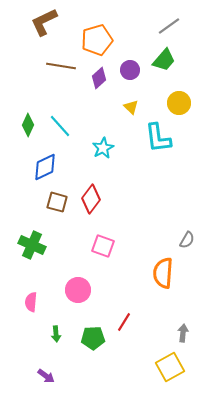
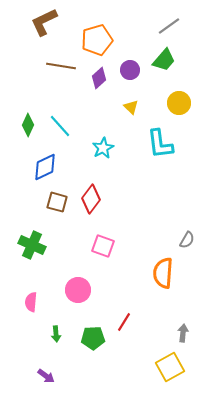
cyan L-shape: moved 2 px right, 6 px down
